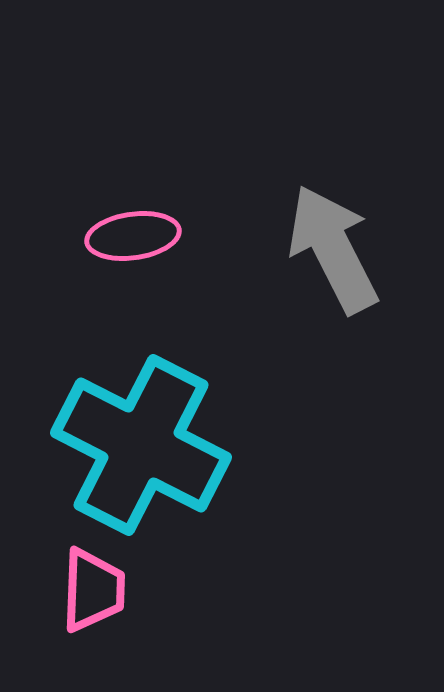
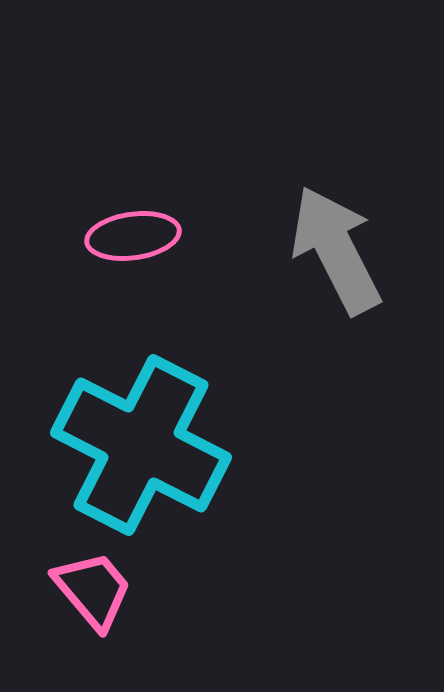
gray arrow: moved 3 px right, 1 px down
pink trapezoid: rotated 42 degrees counterclockwise
